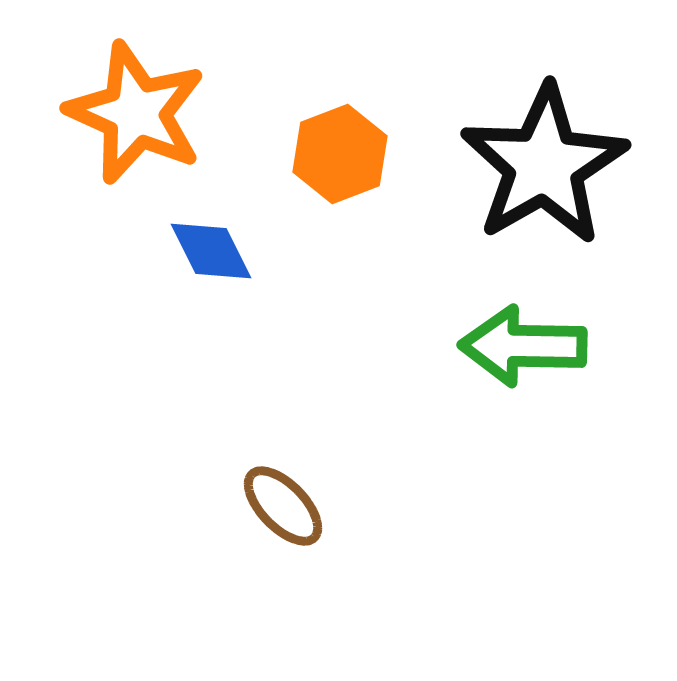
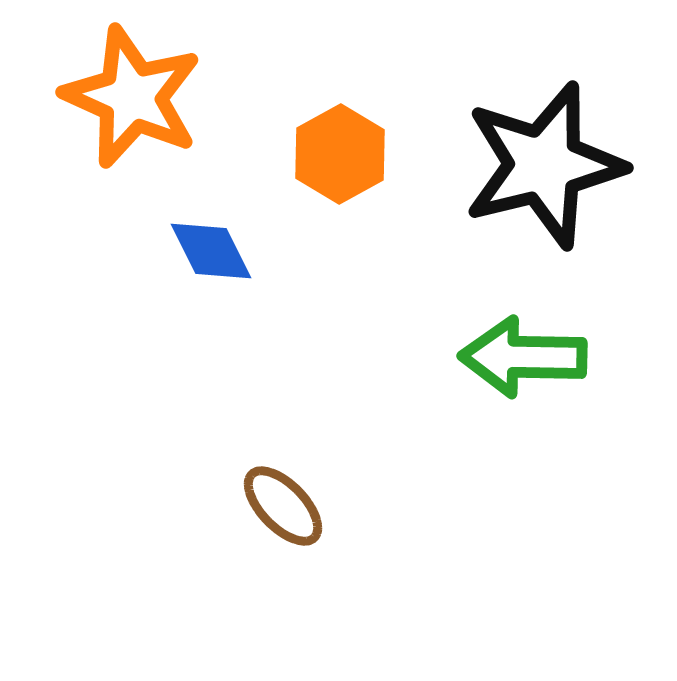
orange star: moved 4 px left, 16 px up
orange hexagon: rotated 8 degrees counterclockwise
black star: rotated 16 degrees clockwise
green arrow: moved 11 px down
